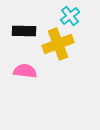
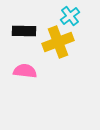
yellow cross: moved 2 px up
